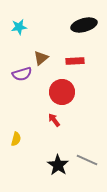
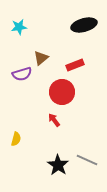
red rectangle: moved 4 px down; rotated 18 degrees counterclockwise
